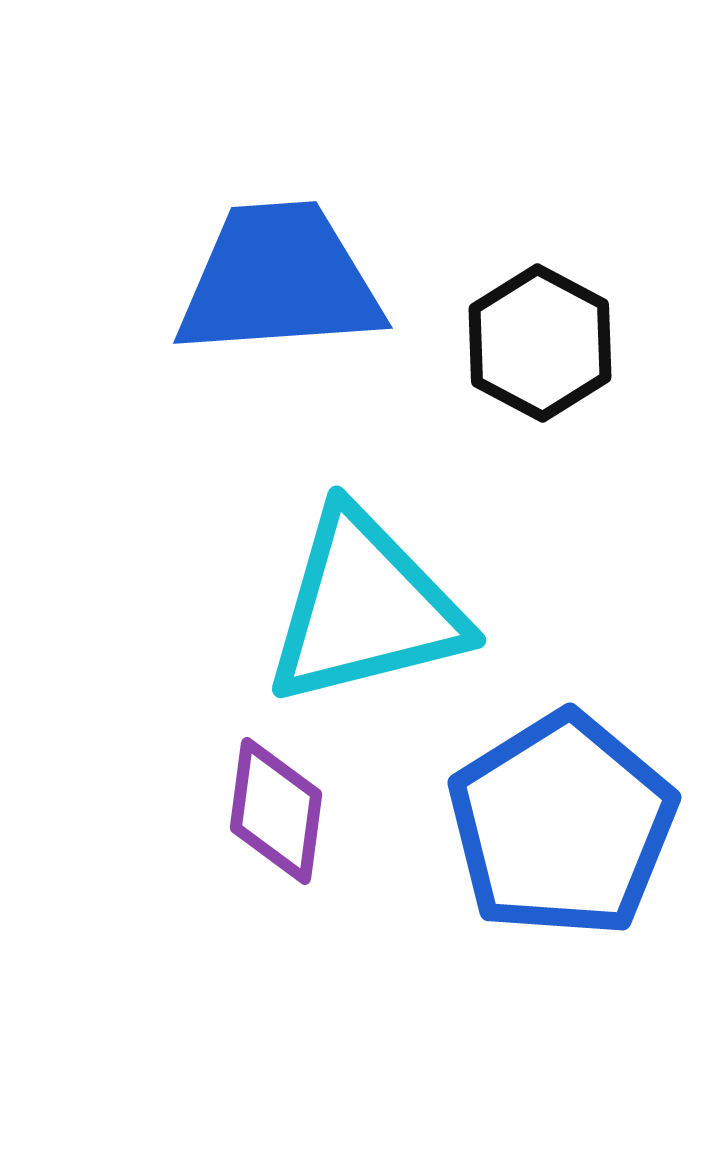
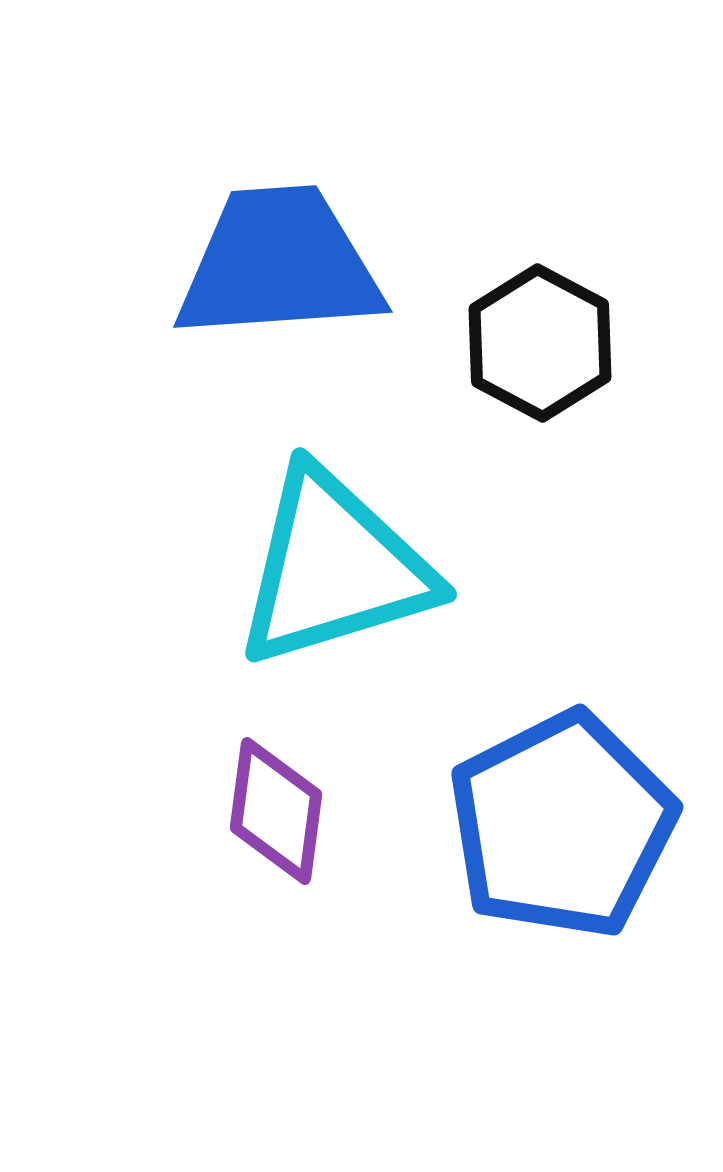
blue trapezoid: moved 16 px up
cyan triangle: moved 31 px left, 40 px up; rotated 3 degrees counterclockwise
blue pentagon: rotated 5 degrees clockwise
